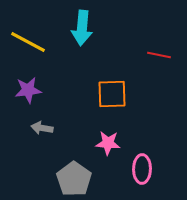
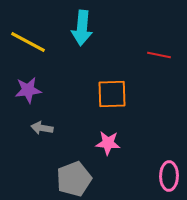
pink ellipse: moved 27 px right, 7 px down
gray pentagon: rotated 16 degrees clockwise
